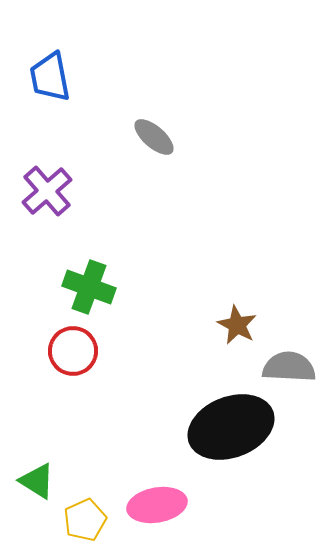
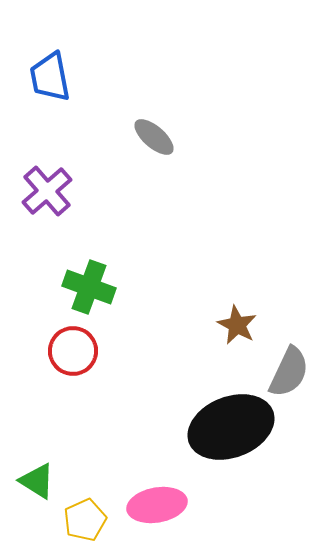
gray semicircle: moved 5 px down; rotated 112 degrees clockwise
